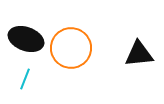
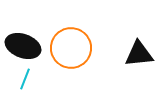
black ellipse: moved 3 px left, 7 px down
